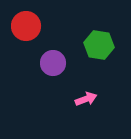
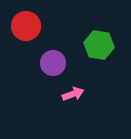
pink arrow: moved 13 px left, 5 px up
